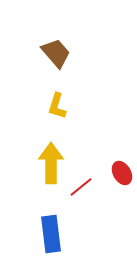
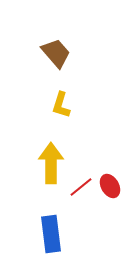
yellow L-shape: moved 4 px right, 1 px up
red ellipse: moved 12 px left, 13 px down
